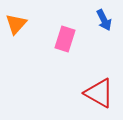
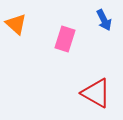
orange triangle: rotated 30 degrees counterclockwise
red triangle: moved 3 px left
